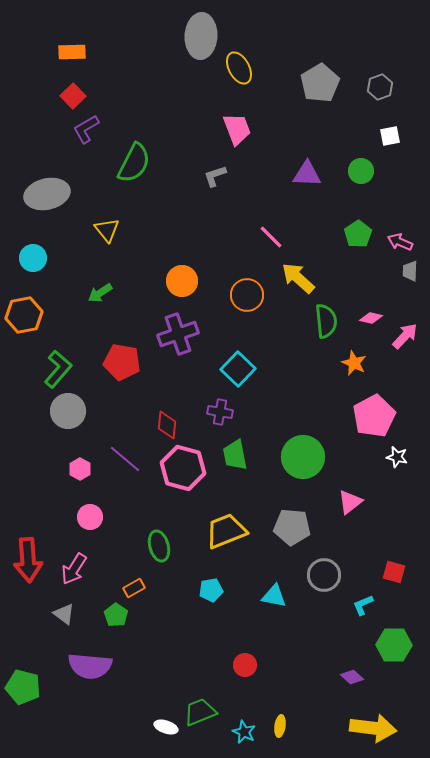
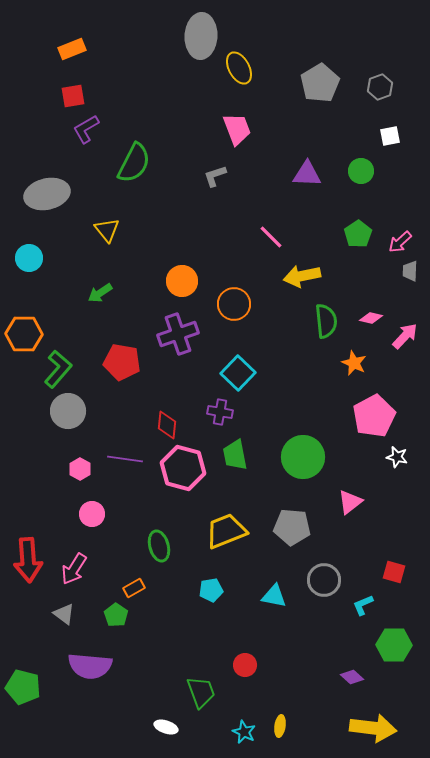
orange rectangle at (72, 52): moved 3 px up; rotated 20 degrees counterclockwise
red square at (73, 96): rotated 35 degrees clockwise
pink arrow at (400, 242): rotated 65 degrees counterclockwise
cyan circle at (33, 258): moved 4 px left
yellow arrow at (298, 278): moved 4 px right, 2 px up; rotated 54 degrees counterclockwise
orange circle at (247, 295): moved 13 px left, 9 px down
orange hexagon at (24, 315): moved 19 px down; rotated 12 degrees clockwise
cyan square at (238, 369): moved 4 px down
purple line at (125, 459): rotated 32 degrees counterclockwise
pink circle at (90, 517): moved 2 px right, 3 px up
gray circle at (324, 575): moved 5 px down
green trapezoid at (200, 712): moved 1 px right, 20 px up; rotated 92 degrees clockwise
